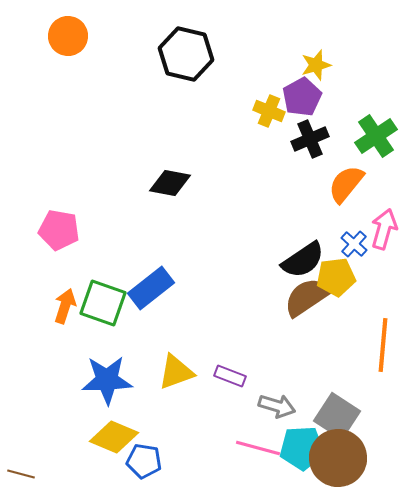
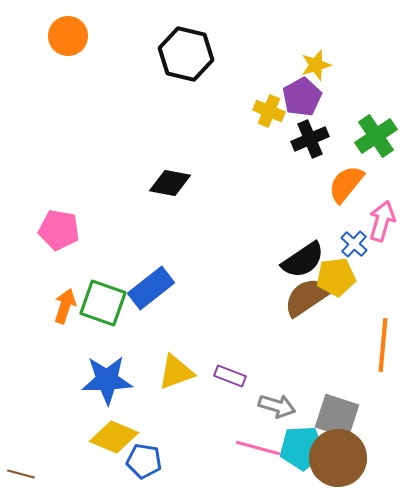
pink arrow: moved 2 px left, 8 px up
gray square: rotated 15 degrees counterclockwise
